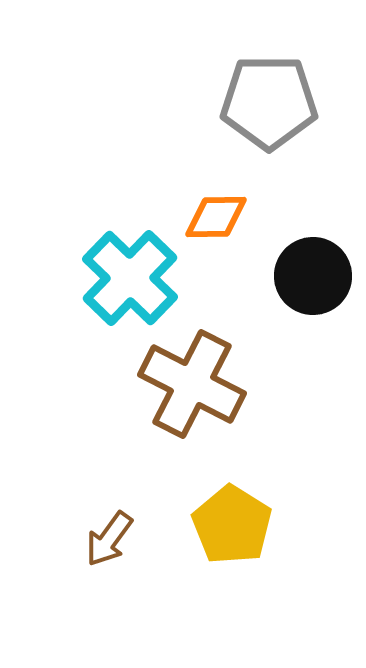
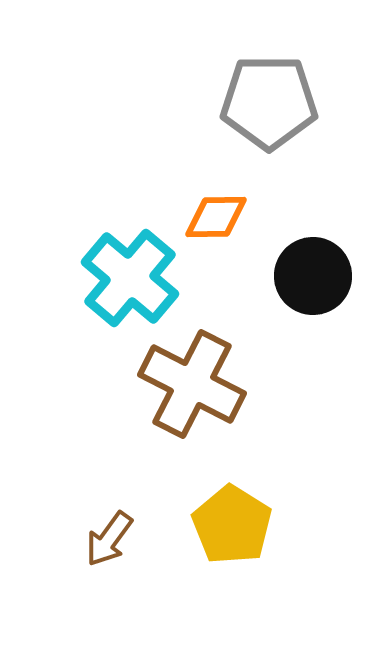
cyan cross: rotated 4 degrees counterclockwise
